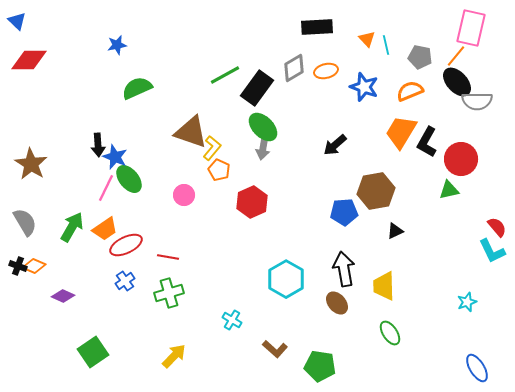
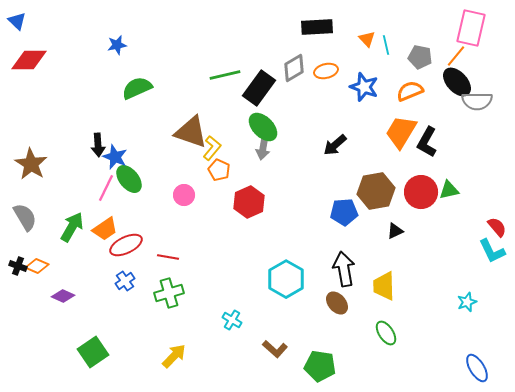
green line at (225, 75): rotated 16 degrees clockwise
black rectangle at (257, 88): moved 2 px right
red circle at (461, 159): moved 40 px left, 33 px down
red hexagon at (252, 202): moved 3 px left
gray semicircle at (25, 222): moved 5 px up
orange diamond at (34, 266): moved 3 px right
green ellipse at (390, 333): moved 4 px left
